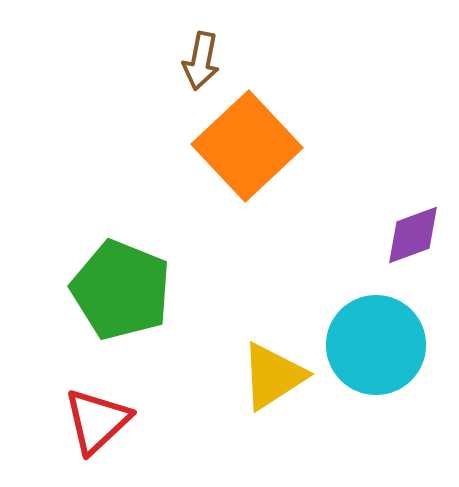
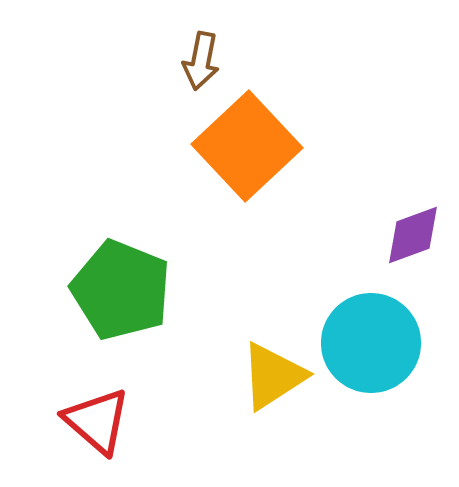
cyan circle: moved 5 px left, 2 px up
red triangle: rotated 36 degrees counterclockwise
